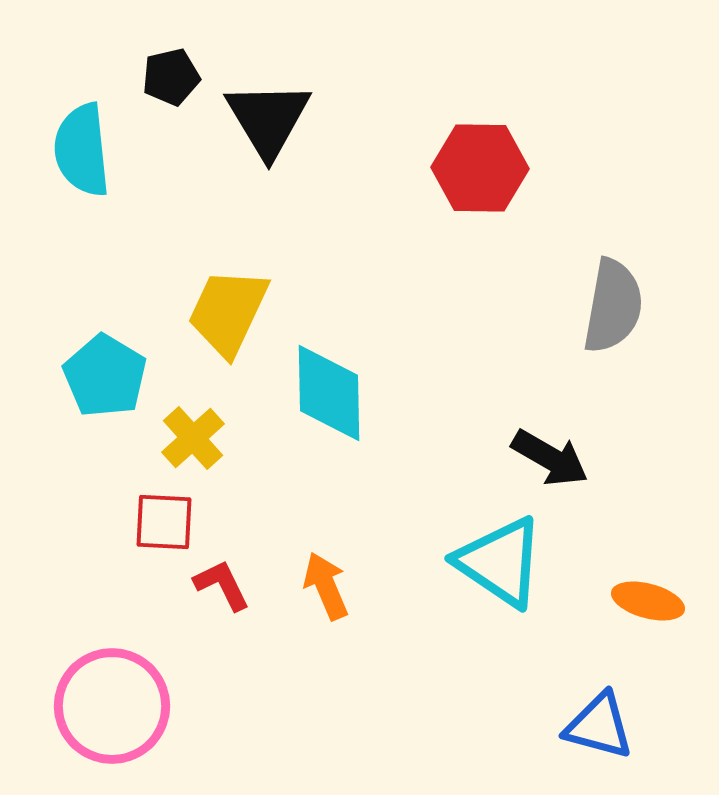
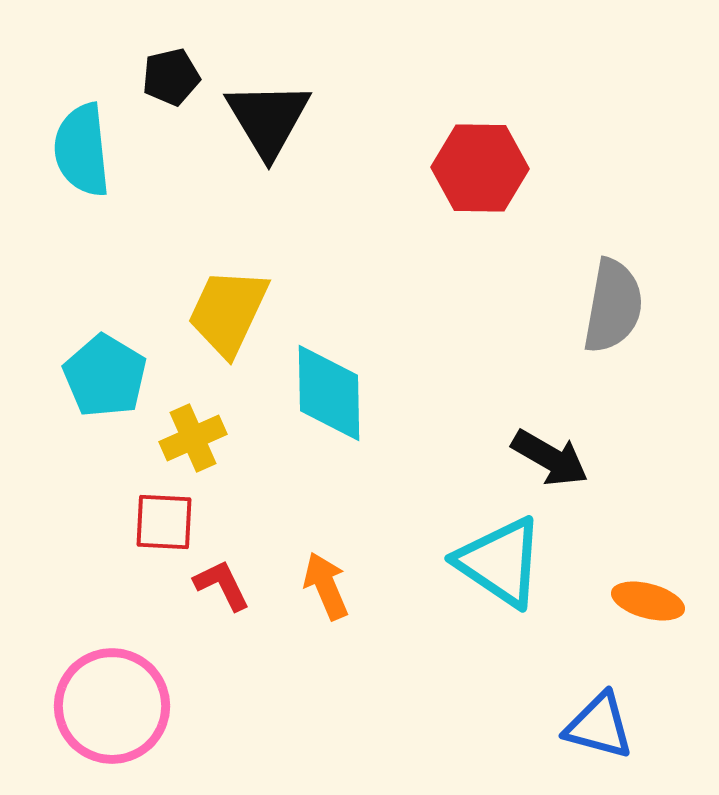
yellow cross: rotated 18 degrees clockwise
